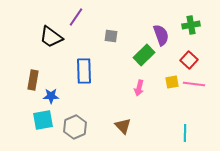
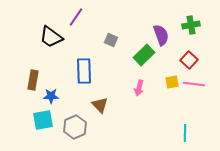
gray square: moved 4 px down; rotated 16 degrees clockwise
brown triangle: moved 23 px left, 21 px up
